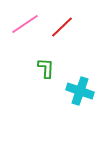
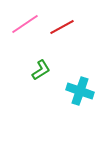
red line: rotated 15 degrees clockwise
green L-shape: moved 5 px left, 2 px down; rotated 55 degrees clockwise
